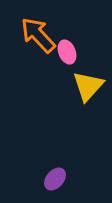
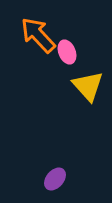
yellow triangle: rotated 24 degrees counterclockwise
